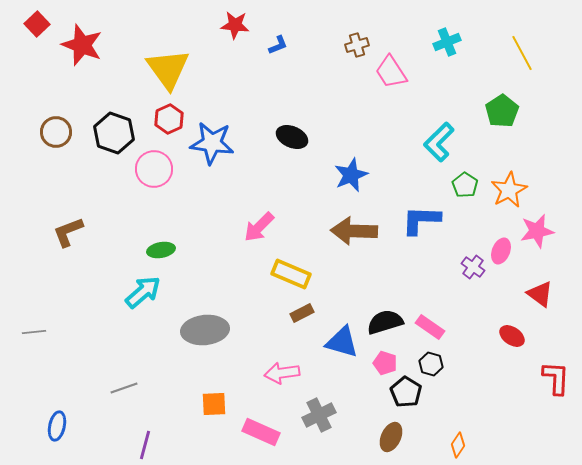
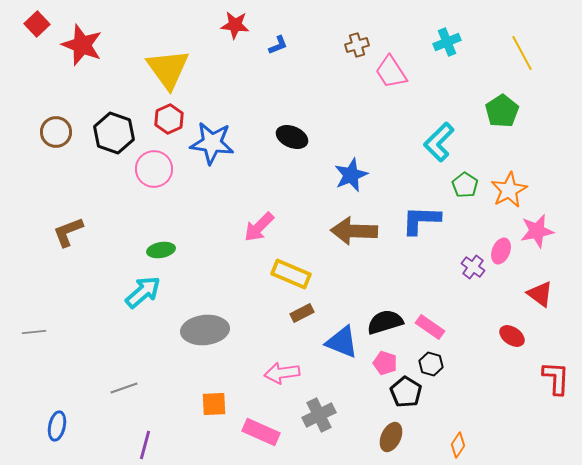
blue triangle at (342, 342): rotated 6 degrees clockwise
